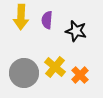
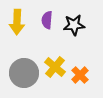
yellow arrow: moved 4 px left, 5 px down
black star: moved 2 px left, 6 px up; rotated 20 degrees counterclockwise
